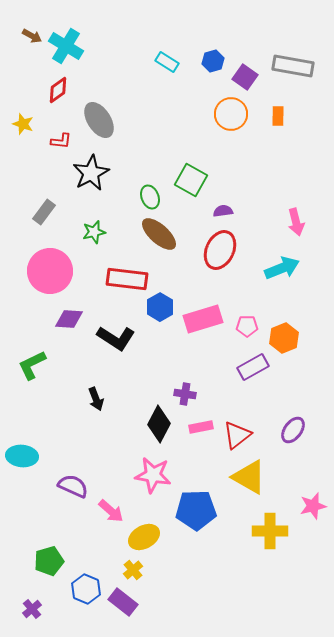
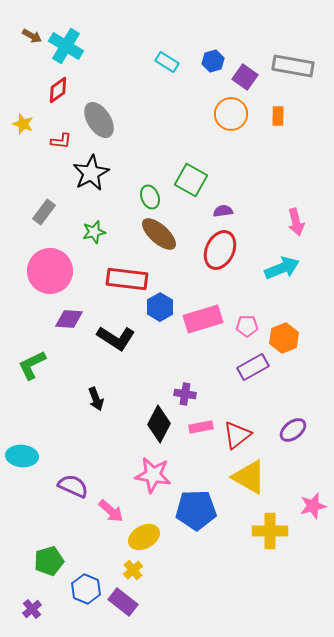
purple ellipse at (293, 430): rotated 16 degrees clockwise
